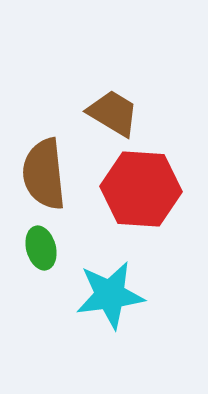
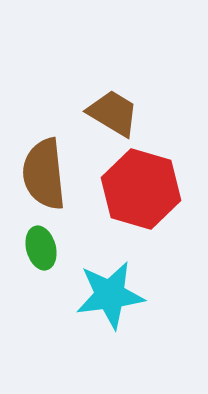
red hexagon: rotated 12 degrees clockwise
